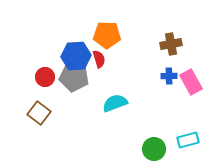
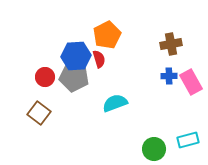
orange pentagon: rotated 28 degrees counterclockwise
